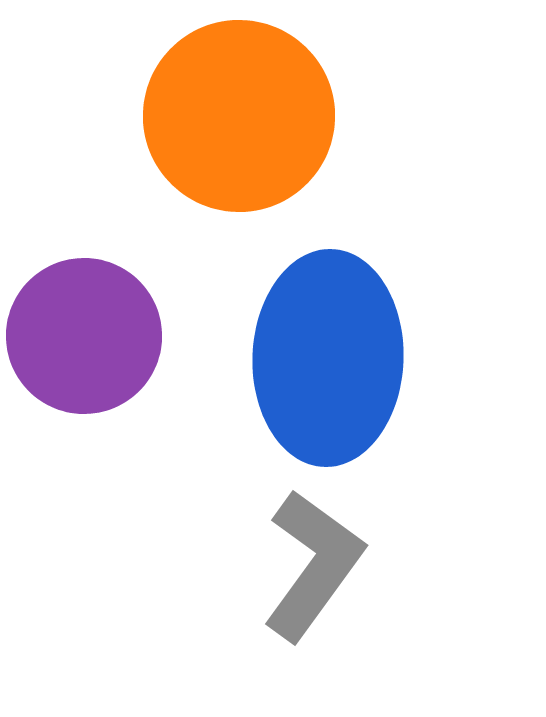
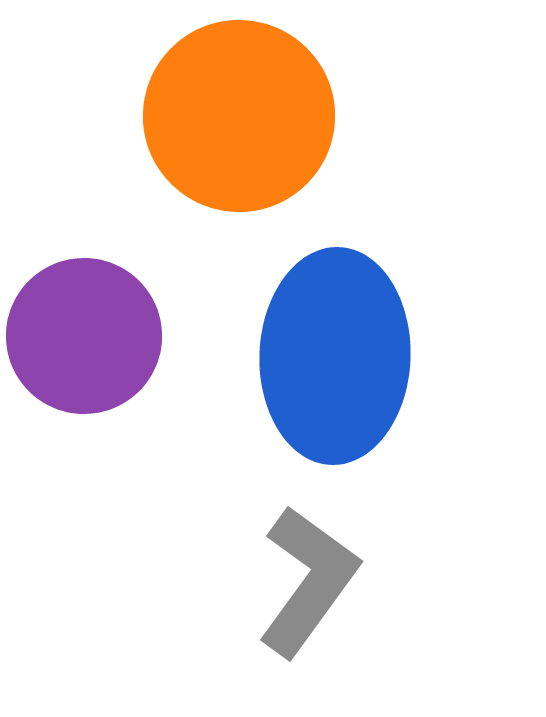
blue ellipse: moved 7 px right, 2 px up
gray L-shape: moved 5 px left, 16 px down
